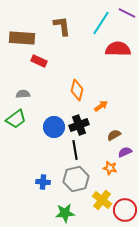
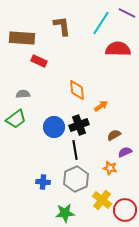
orange diamond: rotated 20 degrees counterclockwise
gray hexagon: rotated 10 degrees counterclockwise
